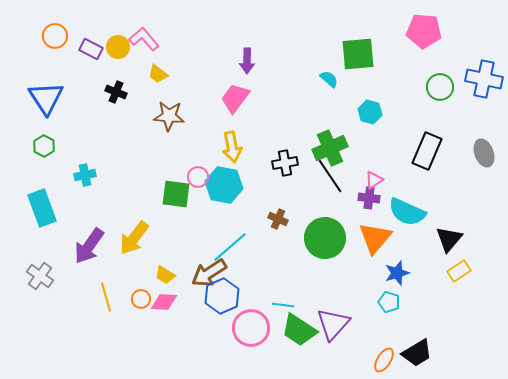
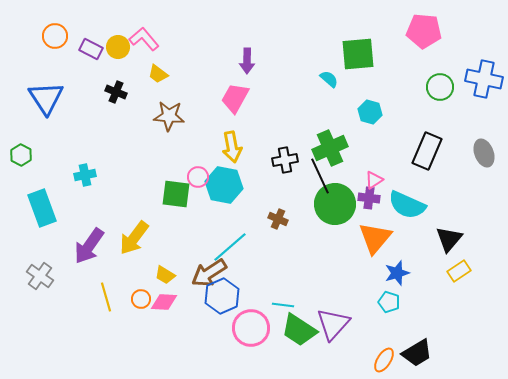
pink trapezoid at (235, 98): rotated 8 degrees counterclockwise
green hexagon at (44, 146): moved 23 px left, 9 px down
black cross at (285, 163): moved 3 px up
black line at (330, 176): moved 10 px left; rotated 9 degrees clockwise
cyan semicircle at (407, 212): moved 7 px up
green circle at (325, 238): moved 10 px right, 34 px up
